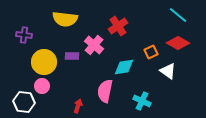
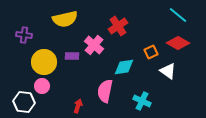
yellow semicircle: rotated 20 degrees counterclockwise
